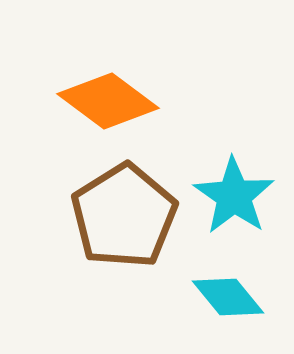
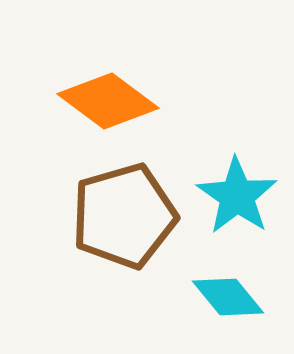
cyan star: moved 3 px right
brown pentagon: rotated 16 degrees clockwise
